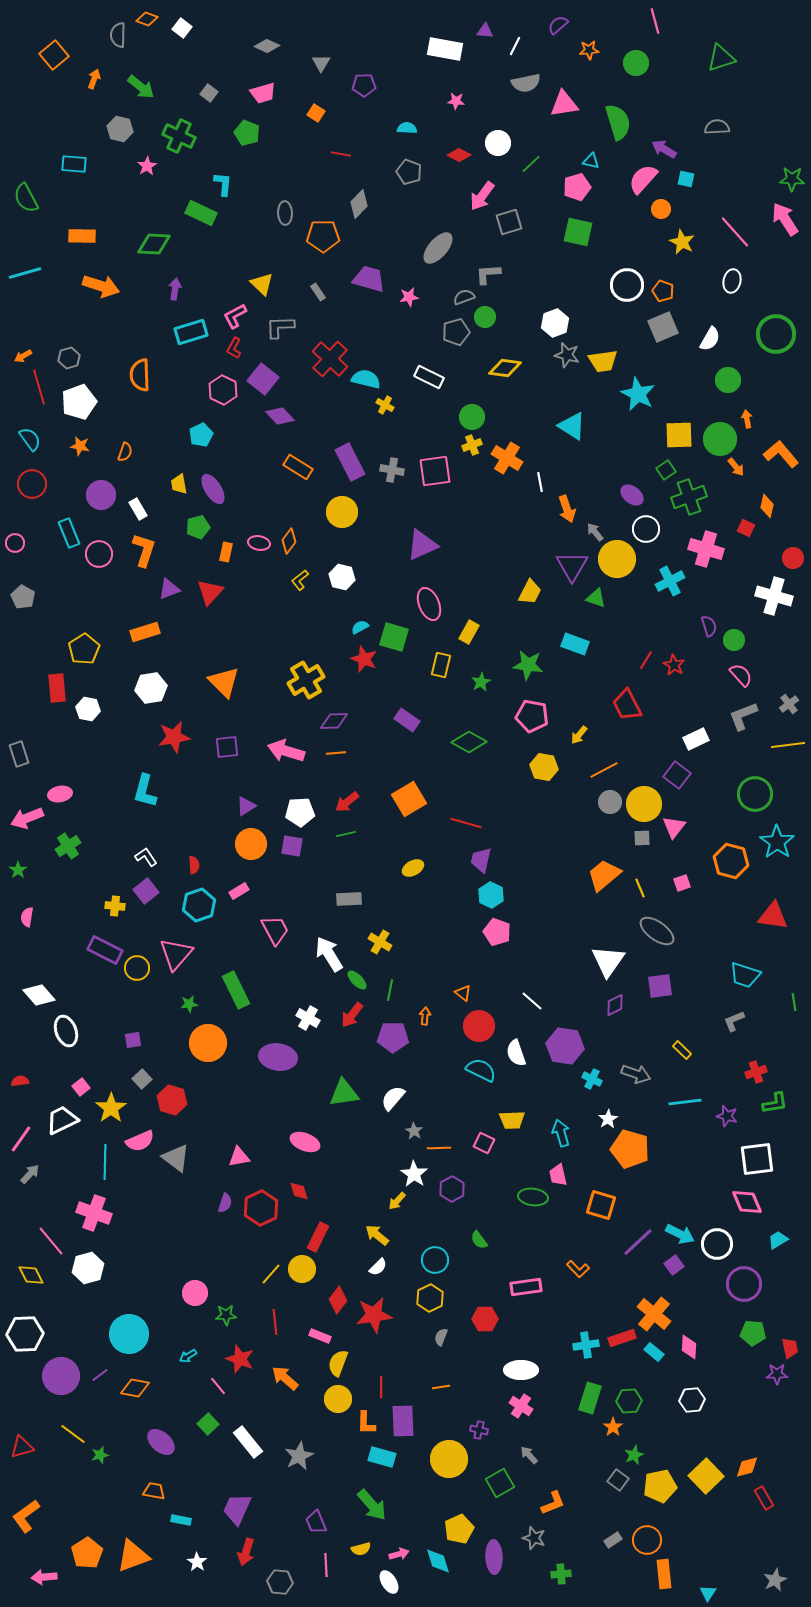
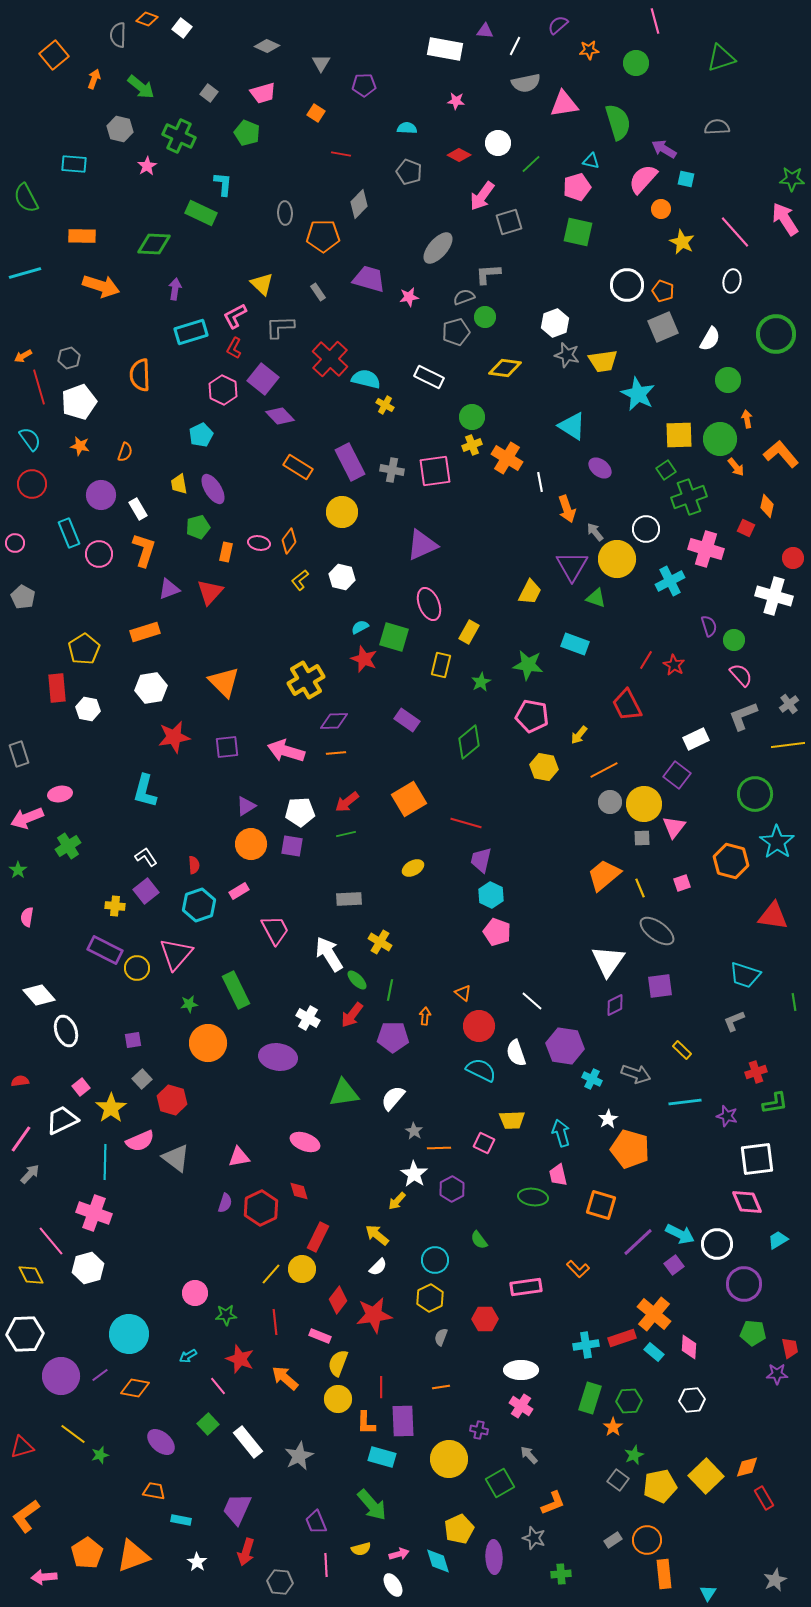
purple ellipse at (632, 495): moved 32 px left, 27 px up
green diamond at (469, 742): rotated 68 degrees counterclockwise
white ellipse at (389, 1582): moved 4 px right, 3 px down
